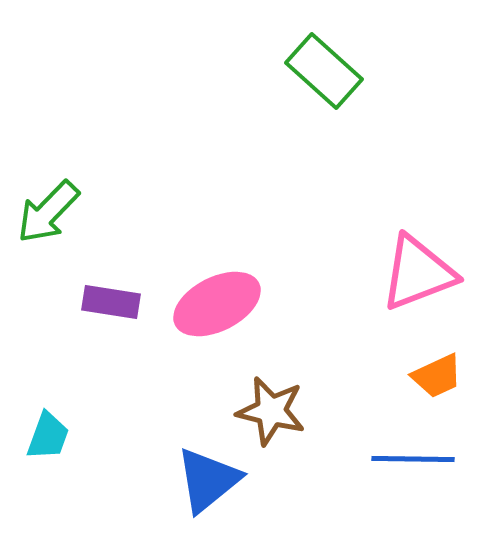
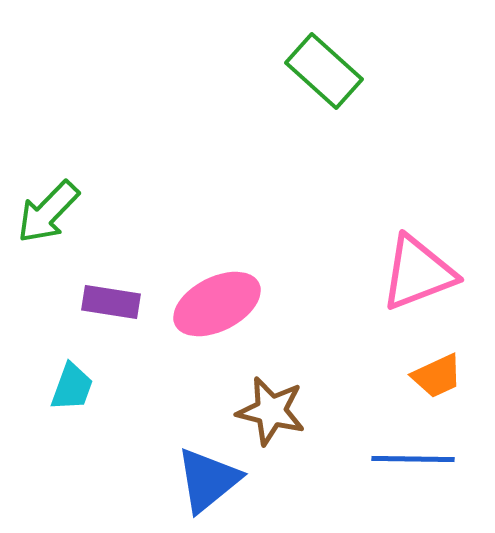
cyan trapezoid: moved 24 px right, 49 px up
